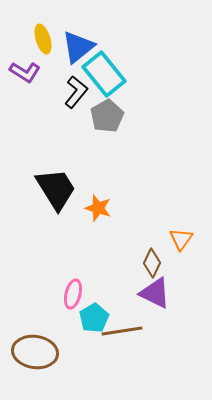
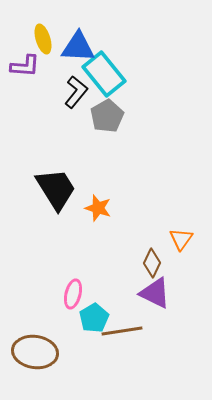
blue triangle: rotated 42 degrees clockwise
purple L-shape: moved 6 px up; rotated 28 degrees counterclockwise
